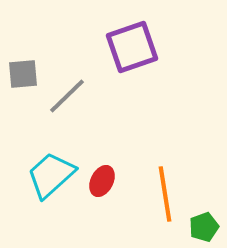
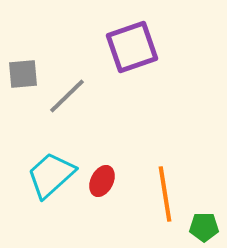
green pentagon: rotated 20 degrees clockwise
